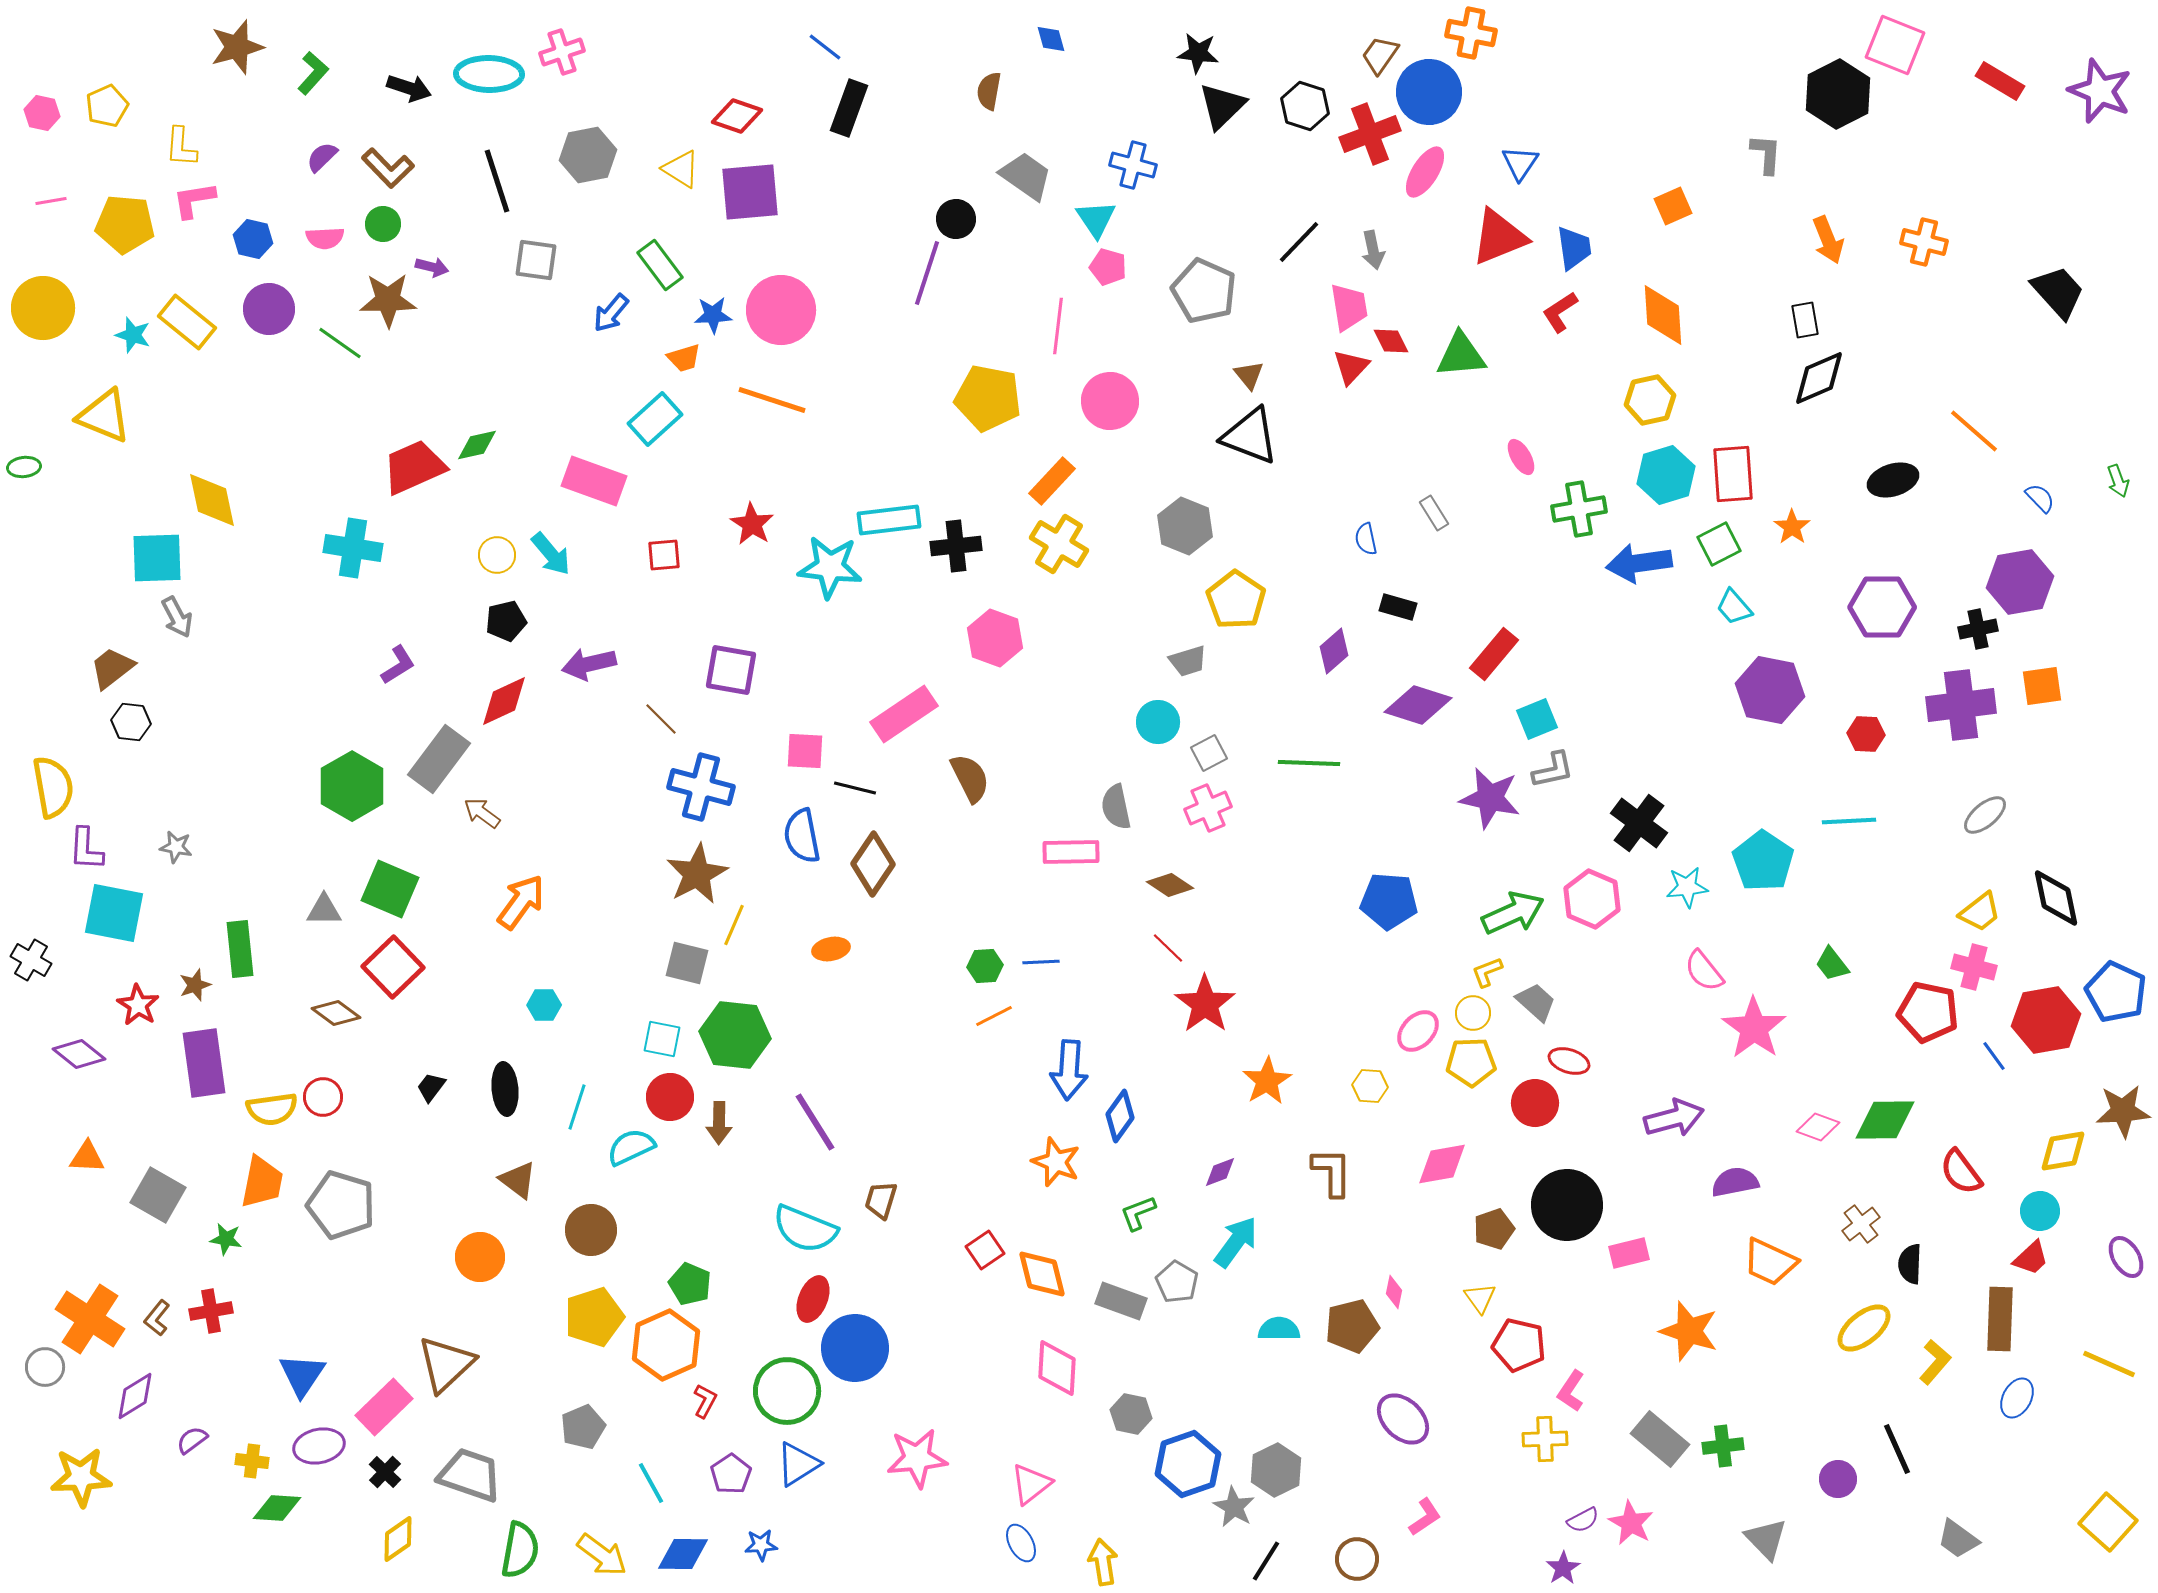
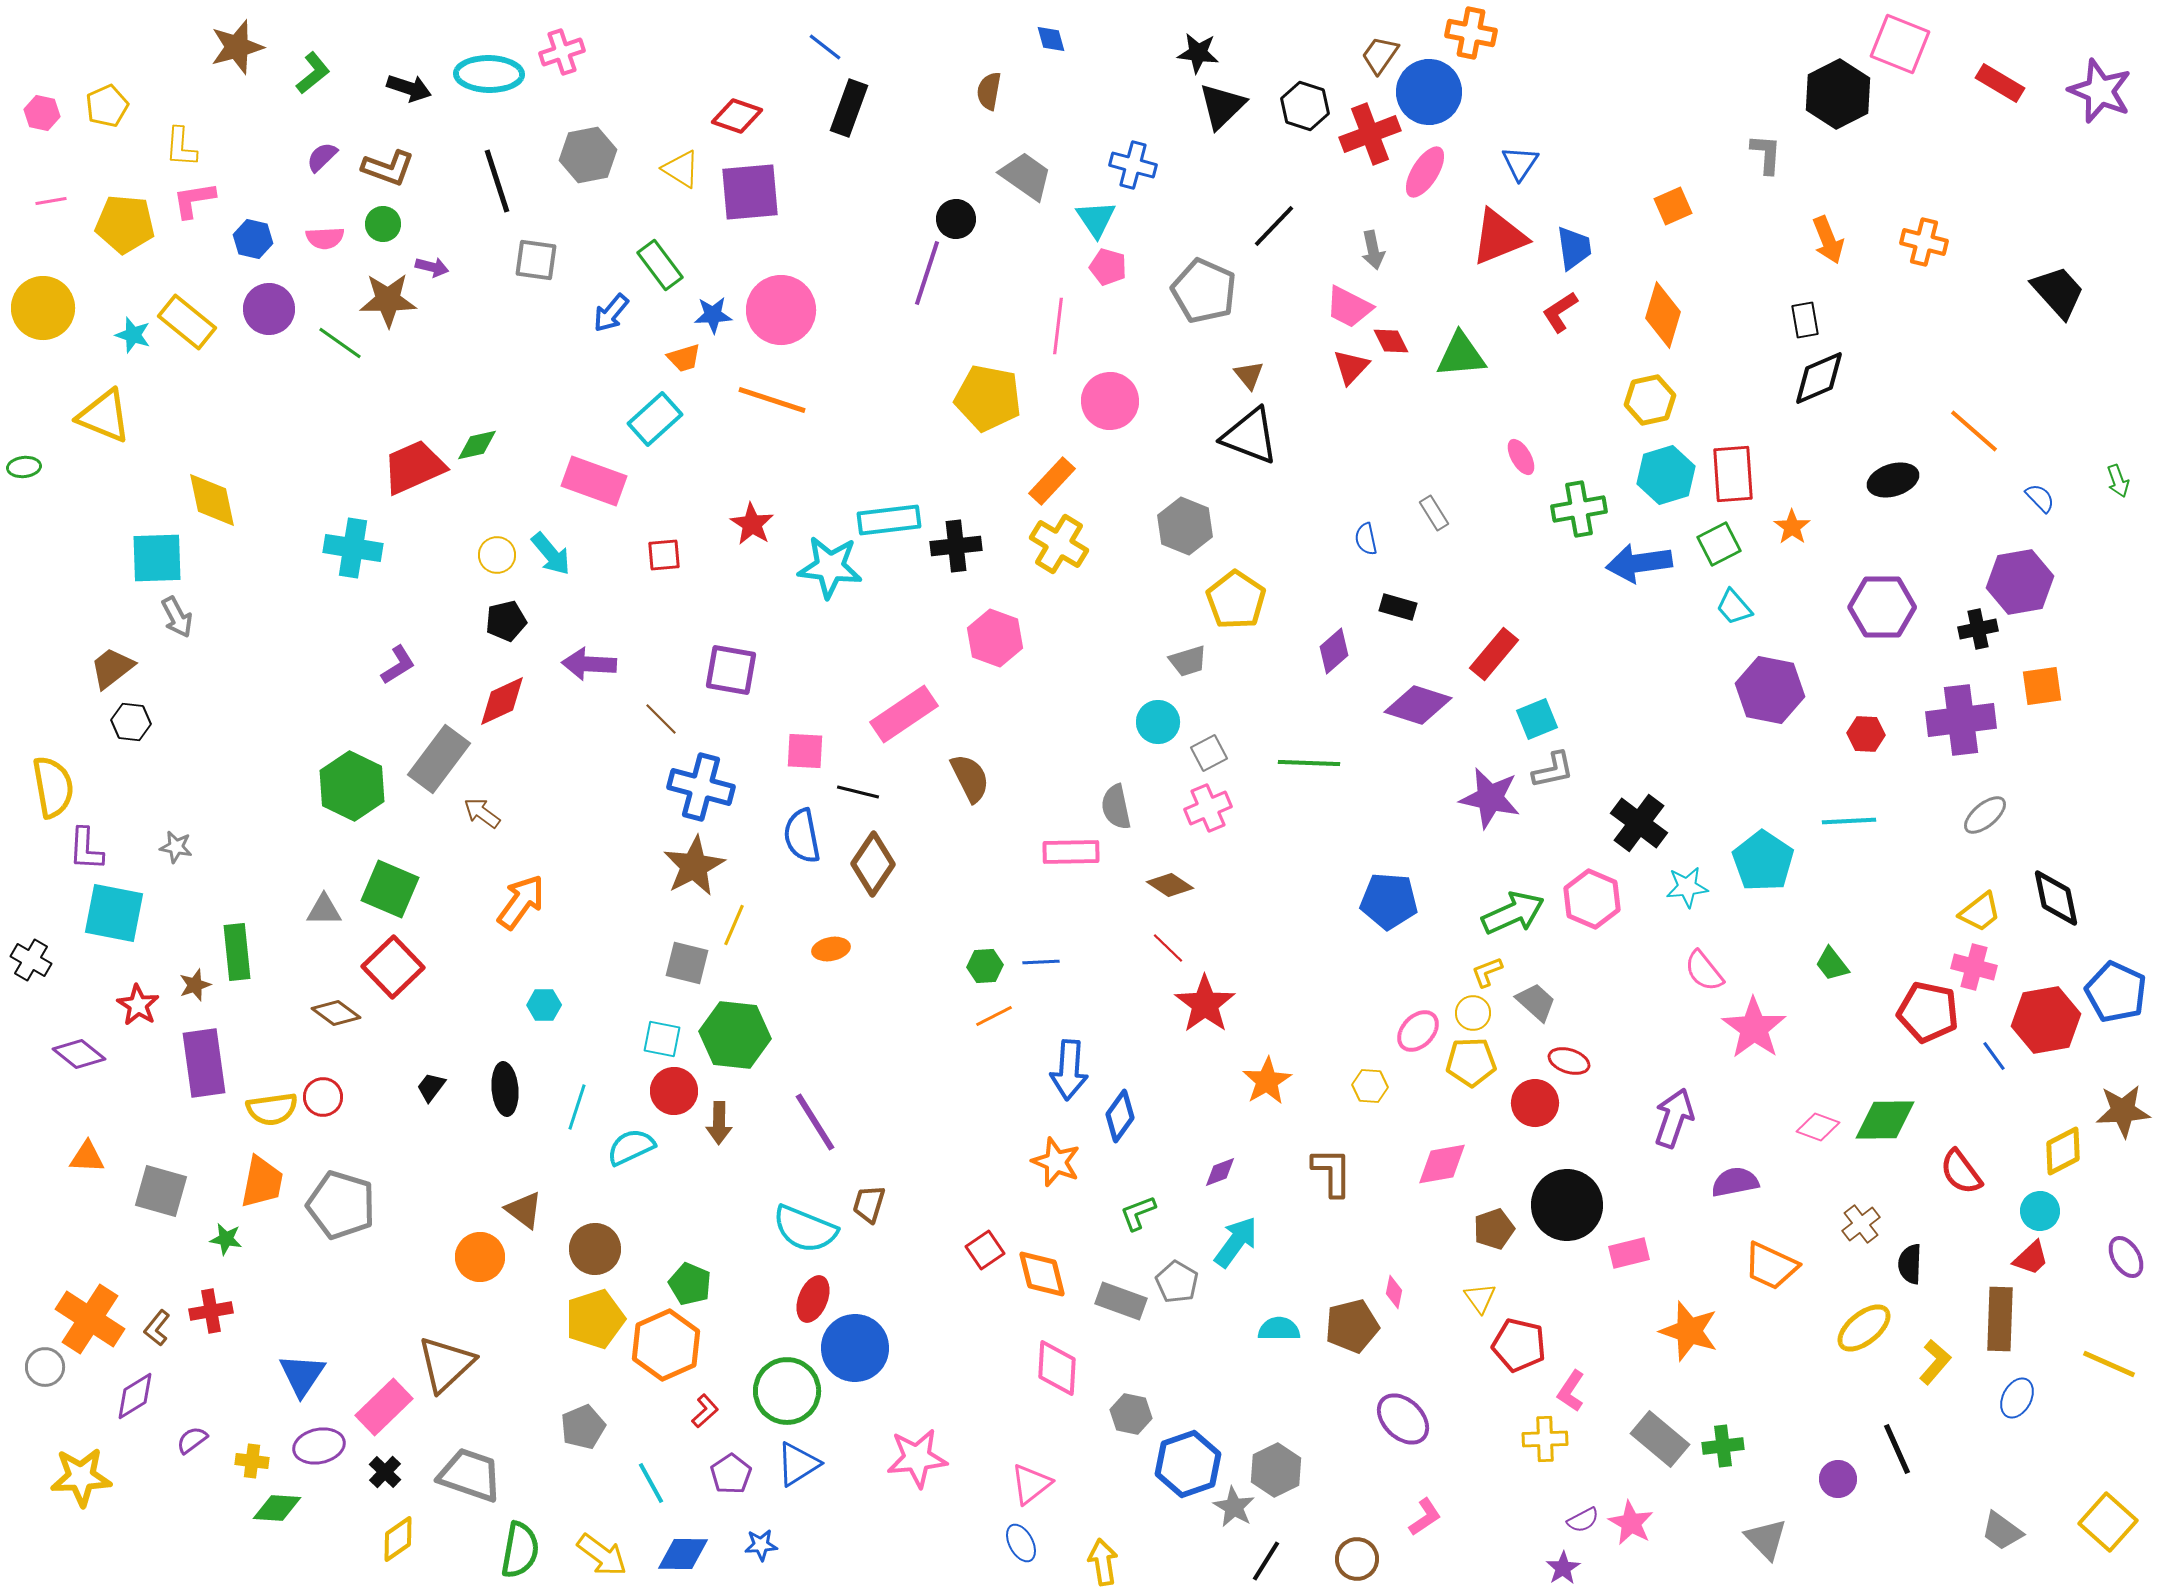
pink square at (1895, 45): moved 5 px right, 1 px up
green L-shape at (313, 73): rotated 9 degrees clockwise
red rectangle at (2000, 81): moved 2 px down
brown L-shape at (388, 168): rotated 26 degrees counterclockwise
black line at (1299, 242): moved 25 px left, 16 px up
pink trapezoid at (1349, 307): rotated 126 degrees clockwise
orange diamond at (1663, 315): rotated 20 degrees clockwise
purple arrow at (589, 664): rotated 16 degrees clockwise
red diamond at (504, 701): moved 2 px left
purple cross at (1961, 705): moved 15 px down
green hexagon at (352, 786): rotated 4 degrees counterclockwise
black line at (855, 788): moved 3 px right, 4 px down
brown star at (697, 874): moved 3 px left, 8 px up
green rectangle at (240, 949): moved 3 px left, 3 px down
red circle at (670, 1097): moved 4 px right, 6 px up
purple arrow at (1674, 1118): rotated 56 degrees counterclockwise
yellow diamond at (2063, 1151): rotated 18 degrees counterclockwise
brown triangle at (518, 1180): moved 6 px right, 30 px down
gray square at (158, 1195): moved 3 px right, 4 px up; rotated 14 degrees counterclockwise
brown trapezoid at (881, 1200): moved 12 px left, 4 px down
brown circle at (591, 1230): moved 4 px right, 19 px down
orange trapezoid at (1770, 1262): moved 1 px right, 4 px down
yellow pentagon at (594, 1317): moved 1 px right, 2 px down
brown L-shape at (157, 1318): moved 10 px down
red L-shape at (705, 1401): moved 10 px down; rotated 20 degrees clockwise
gray trapezoid at (1958, 1539): moved 44 px right, 8 px up
